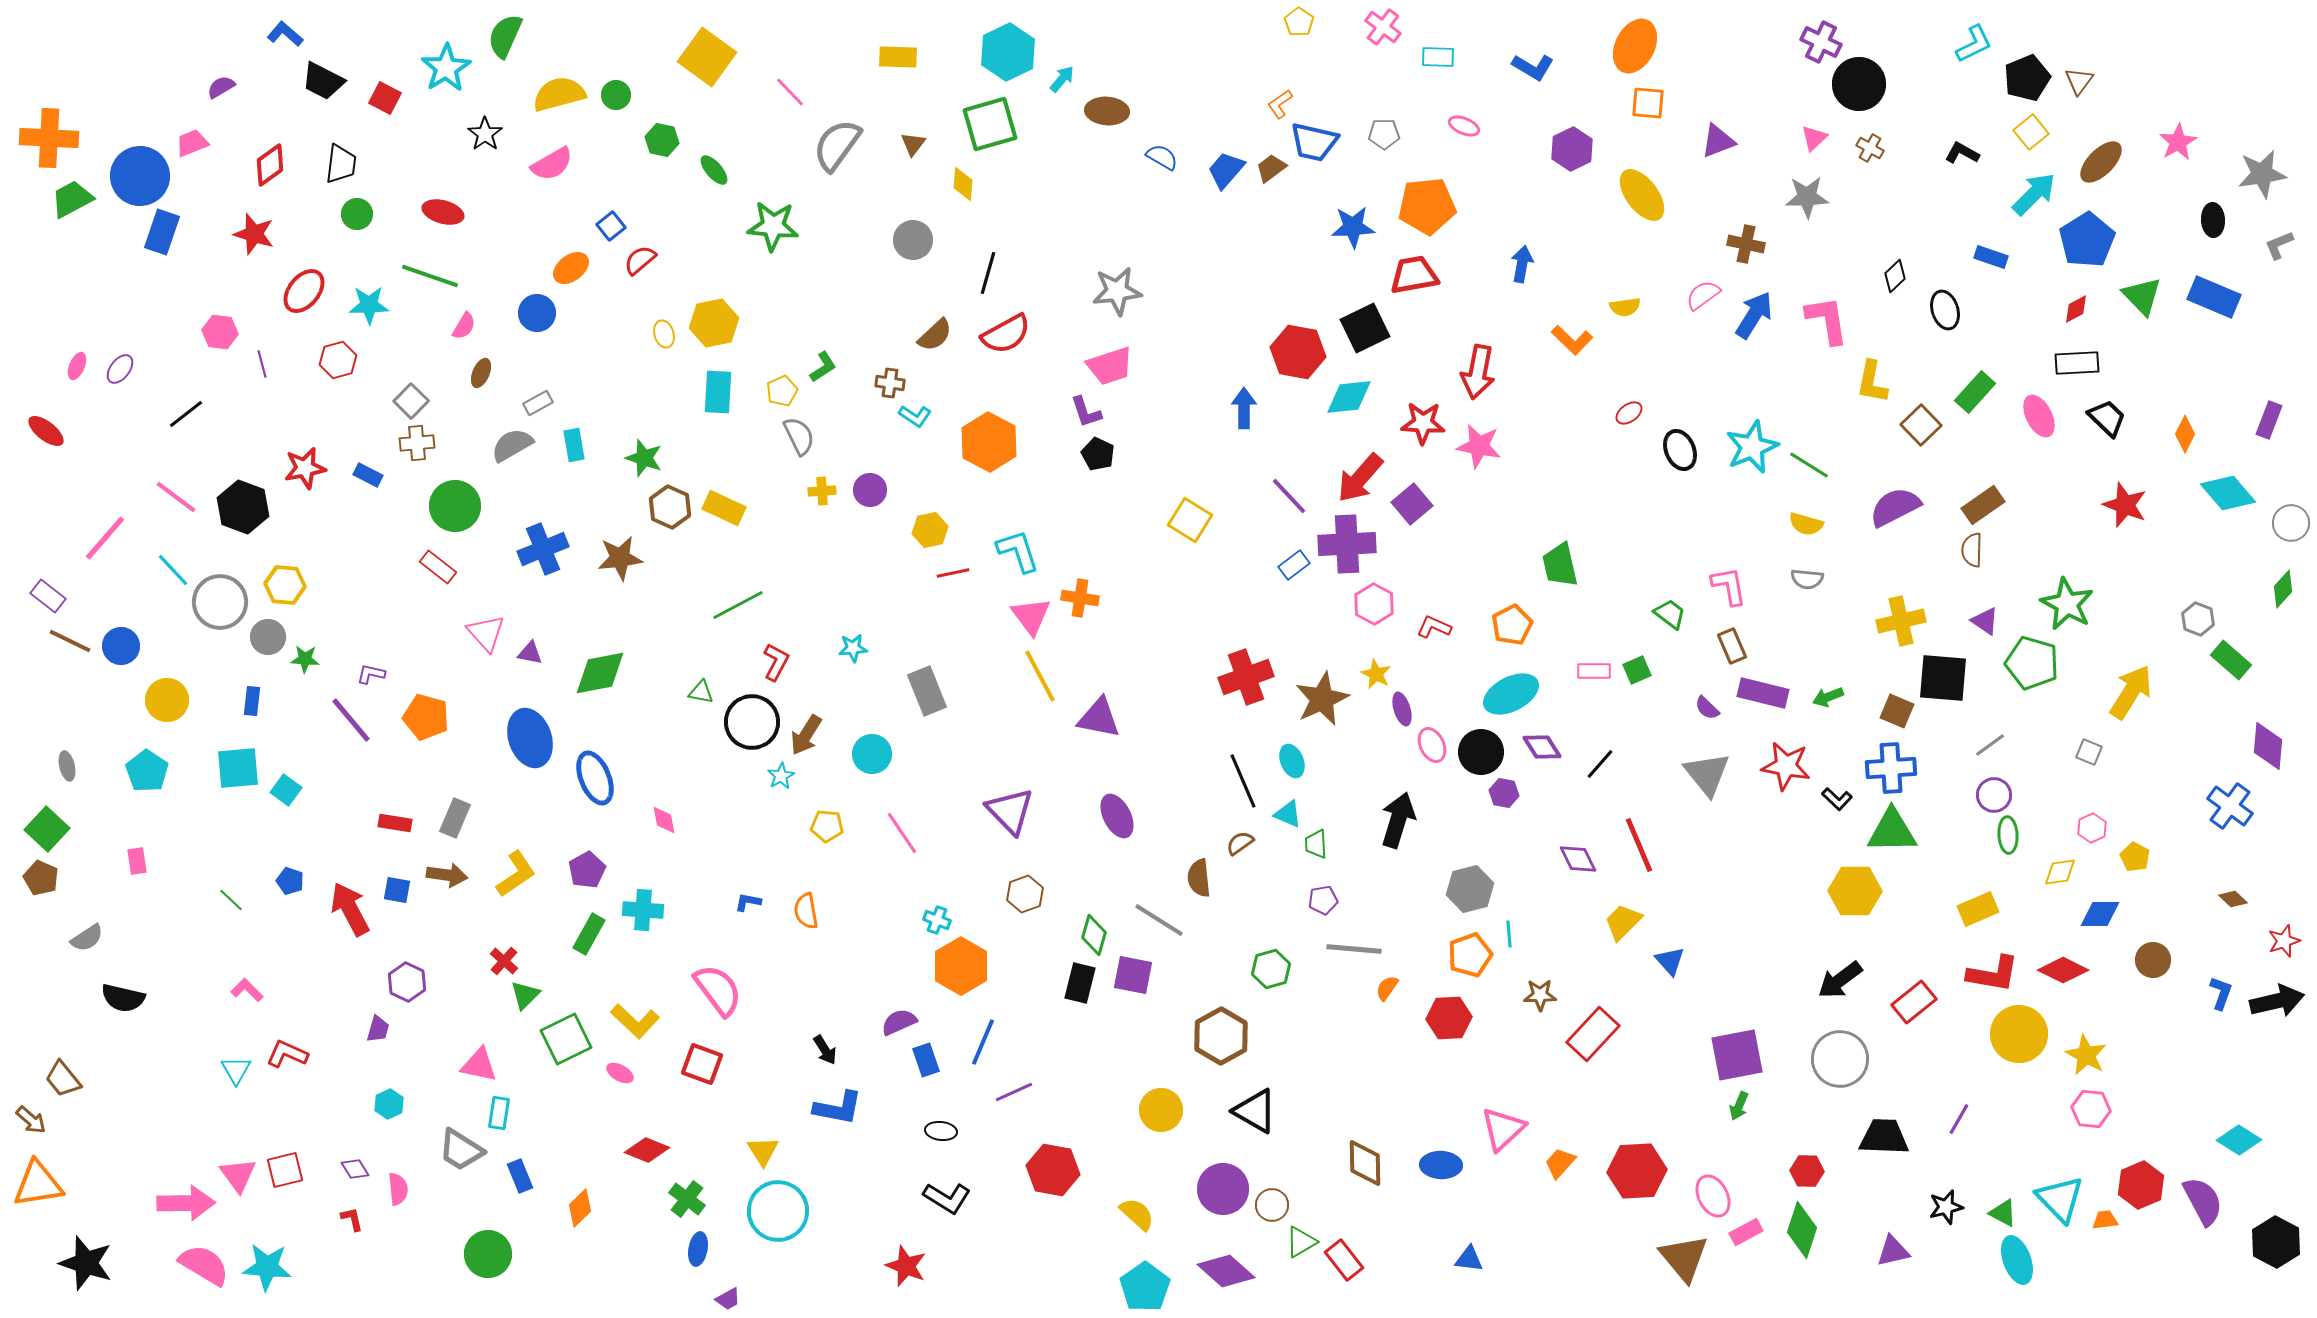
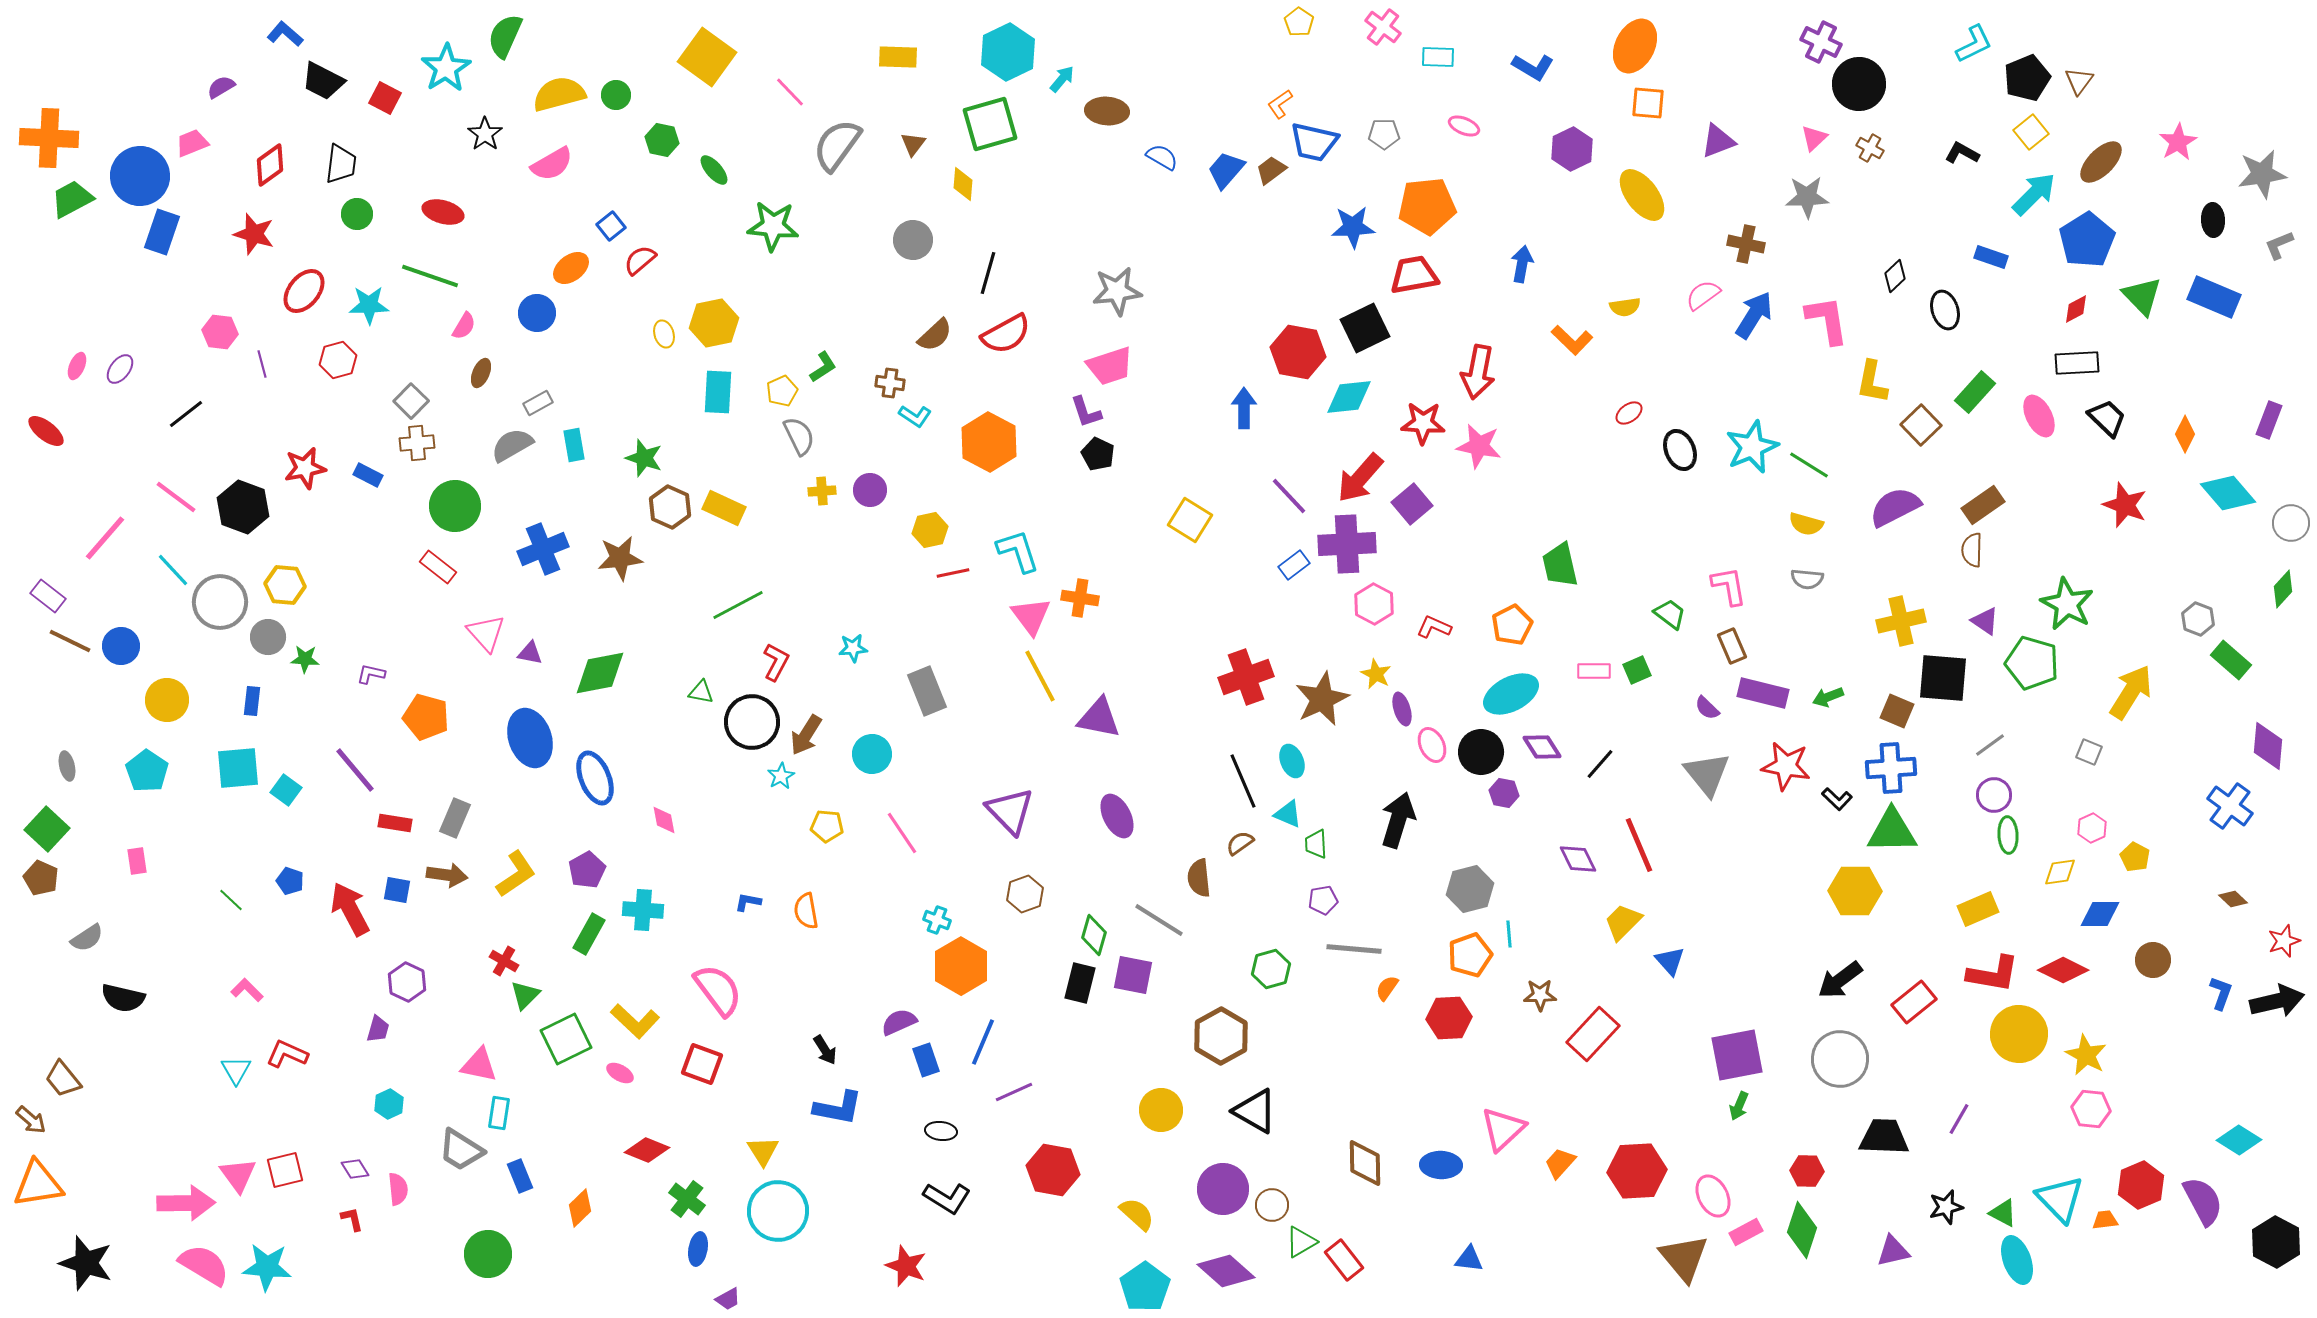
brown trapezoid at (1271, 168): moved 2 px down
purple line at (351, 720): moved 4 px right, 50 px down
red cross at (504, 961): rotated 12 degrees counterclockwise
